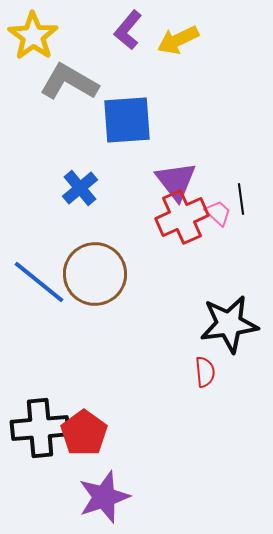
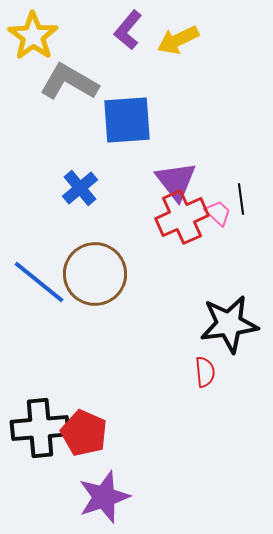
red pentagon: rotated 12 degrees counterclockwise
